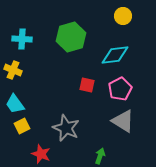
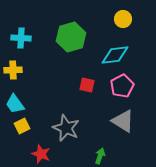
yellow circle: moved 3 px down
cyan cross: moved 1 px left, 1 px up
yellow cross: rotated 24 degrees counterclockwise
pink pentagon: moved 2 px right, 3 px up
